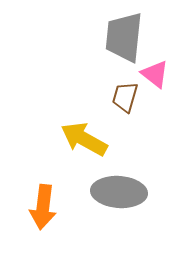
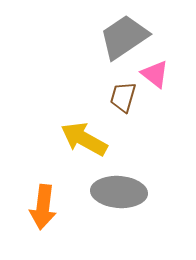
gray trapezoid: rotated 50 degrees clockwise
brown trapezoid: moved 2 px left
